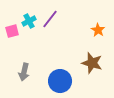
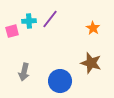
cyan cross: rotated 24 degrees clockwise
orange star: moved 5 px left, 2 px up
brown star: moved 1 px left
